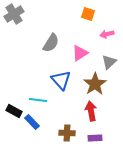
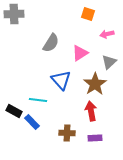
gray cross: rotated 30 degrees clockwise
